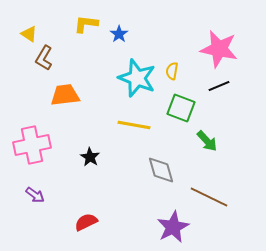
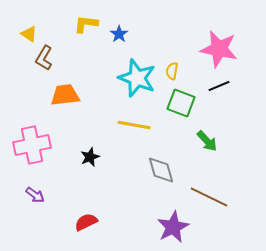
green square: moved 5 px up
black star: rotated 18 degrees clockwise
